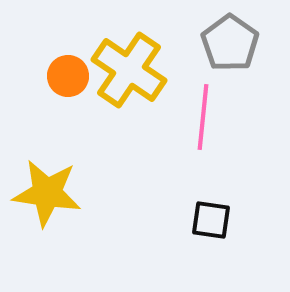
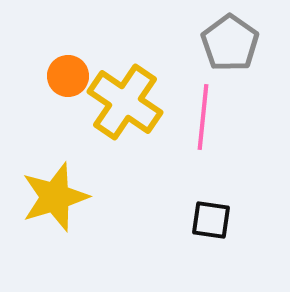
yellow cross: moved 4 px left, 32 px down
yellow star: moved 8 px right, 4 px down; rotated 26 degrees counterclockwise
